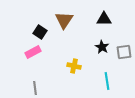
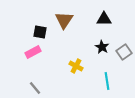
black square: rotated 24 degrees counterclockwise
gray square: rotated 28 degrees counterclockwise
yellow cross: moved 2 px right; rotated 16 degrees clockwise
gray line: rotated 32 degrees counterclockwise
